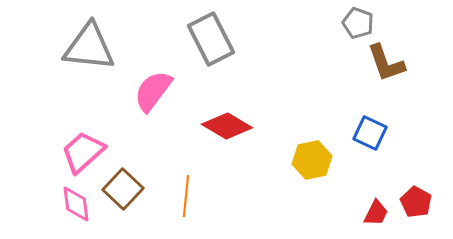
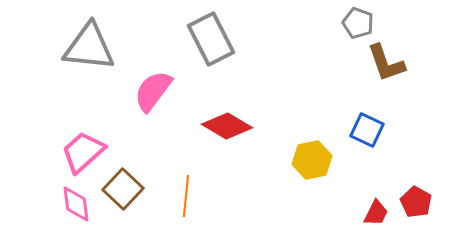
blue square: moved 3 px left, 3 px up
